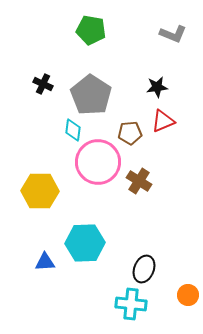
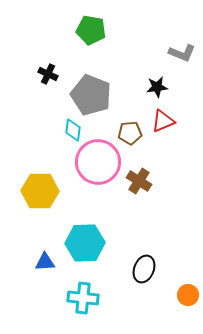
gray L-shape: moved 9 px right, 19 px down
black cross: moved 5 px right, 10 px up
gray pentagon: rotated 12 degrees counterclockwise
cyan cross: moved 48 px left, 6 px up
